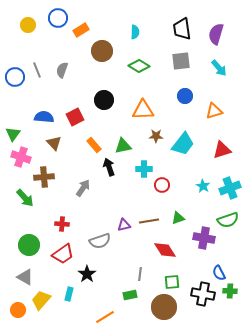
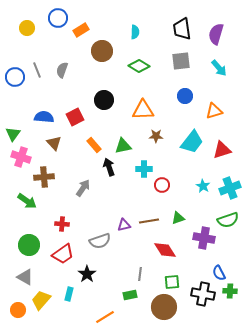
yellow circle at (28, 25): moved 1 px left, 3 px down
cyan trapezoid at (183, 144): moved 9 px right, 2 px up
green arrow at (25, 198): moved 2 px right, 3 px down; rotated 12 degrees counterclockwise
